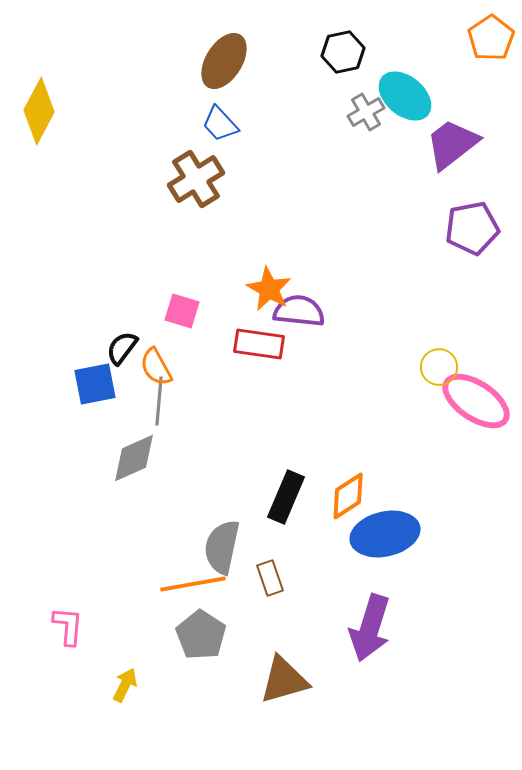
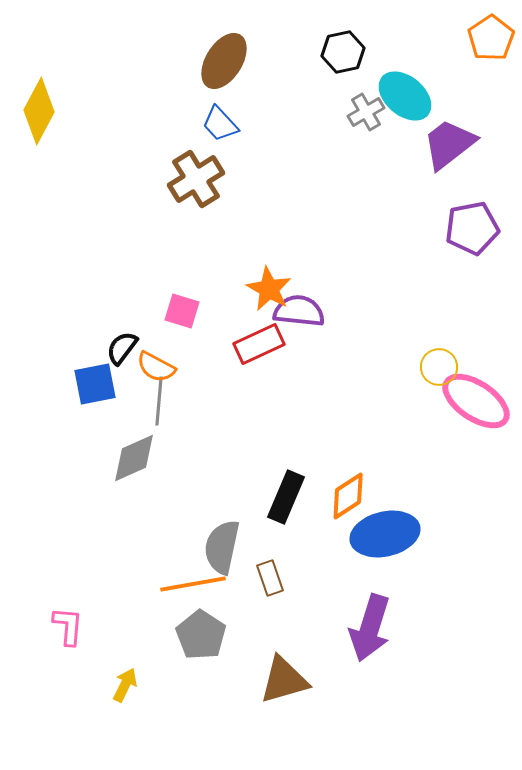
purple trapezoid: moved 3 px left
red rectangle: rotated 33 degrees counterclockwise
orange semicircle: rotated 33 degrees counterclockwise
